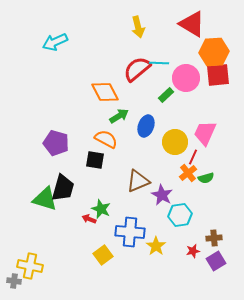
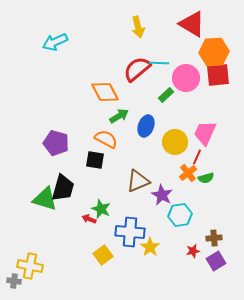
red line: moved 4 px right
yellow star: moved 6 px left, 1 px down
